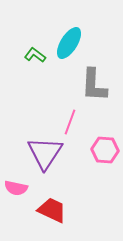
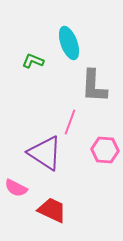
cyan ellipse: rotated 52 degrees counterclockwise
green L-shape: moved 2 px left, 6 px down; rotated 15 degrees counterclockwise
gray L-shape: moved 1 px down
purple triangle: rotated 30 degrees counterclockwise
pink semicircle: rotated 15 degrees clockwise
